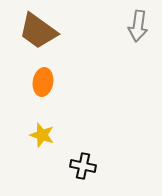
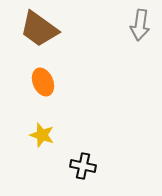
gray arrow: moved 2 px right, 1 px up
brown trapezoid: moved 1 px right, 2 px up
orange ellipse: rotated 32 degrees counterclockwise
